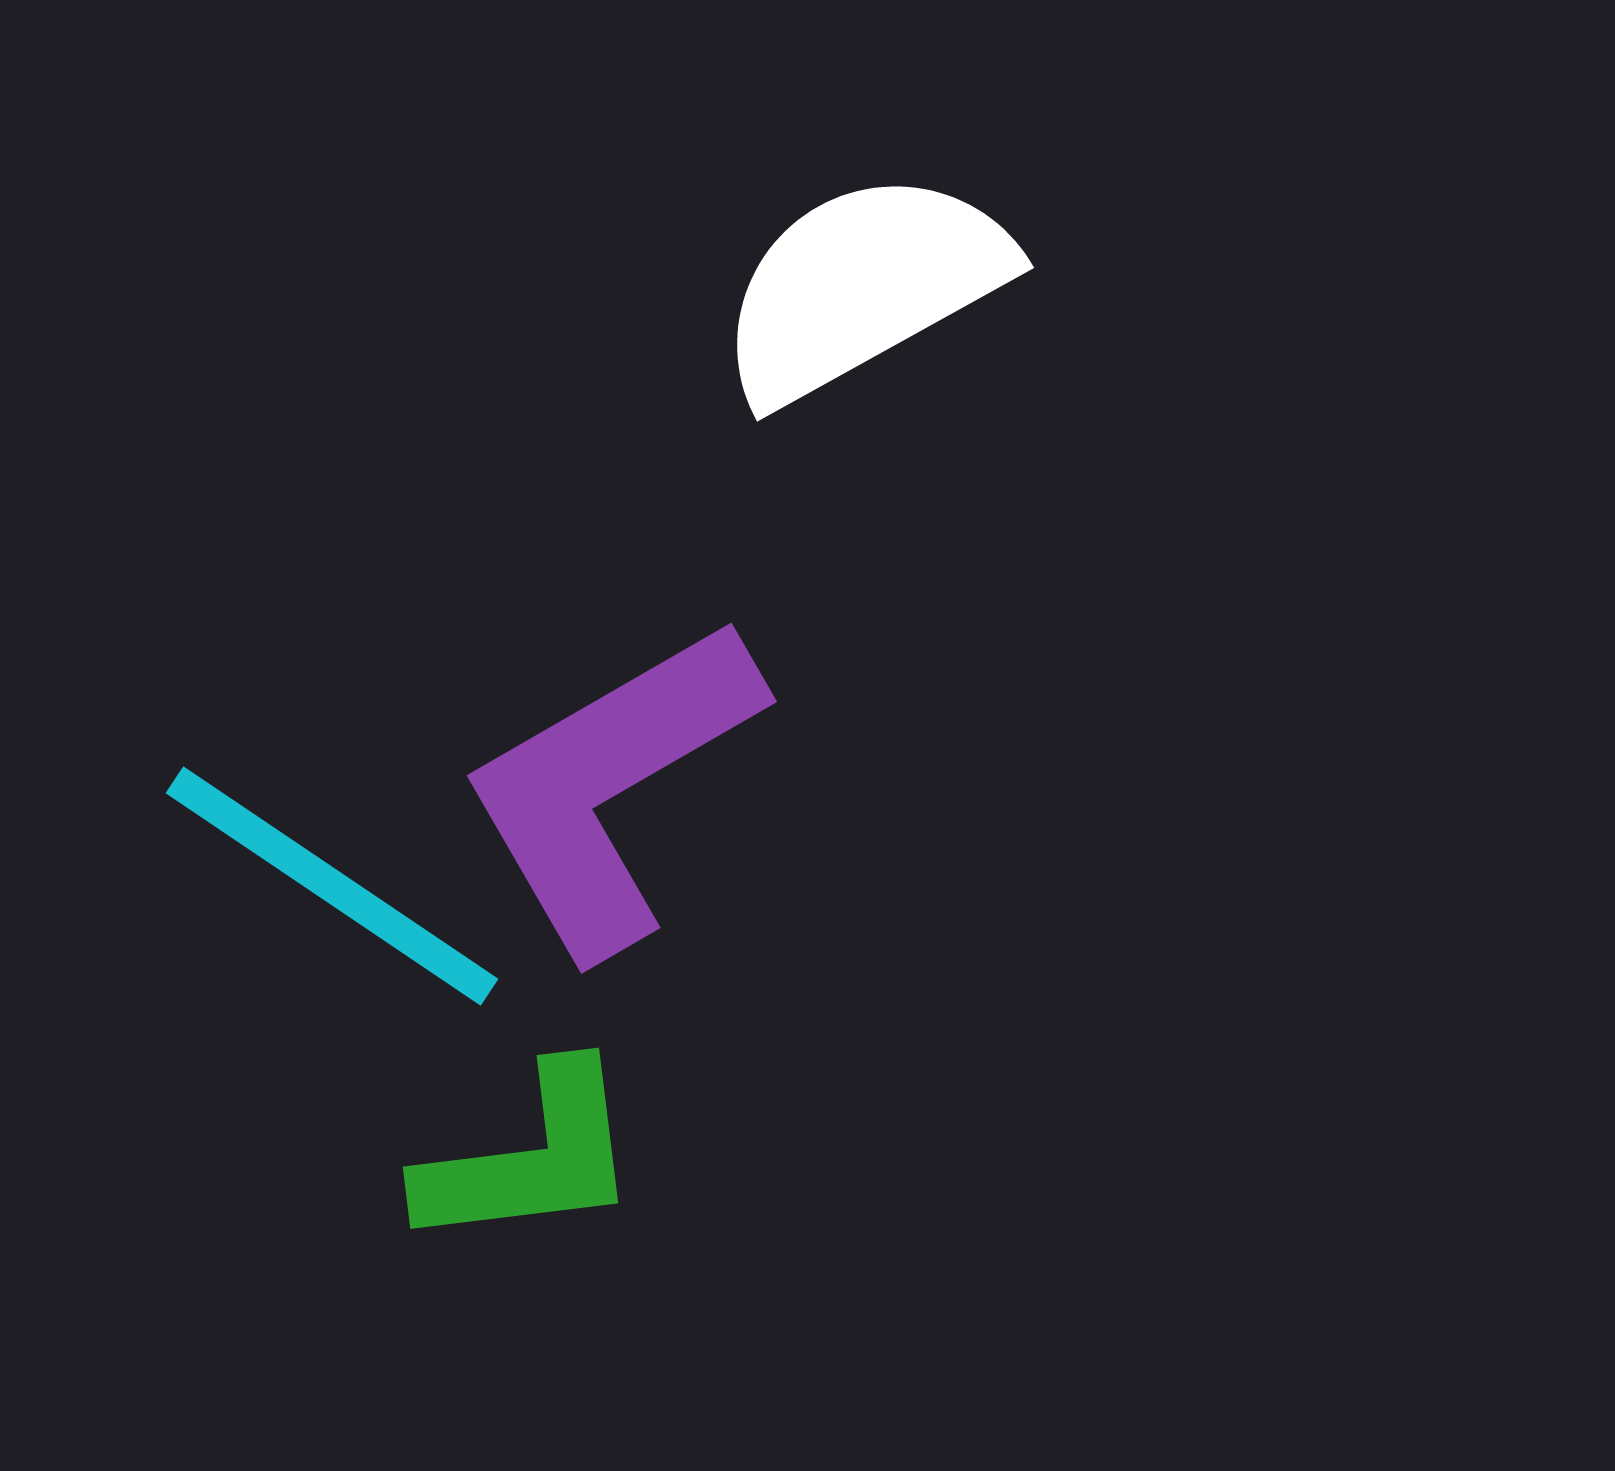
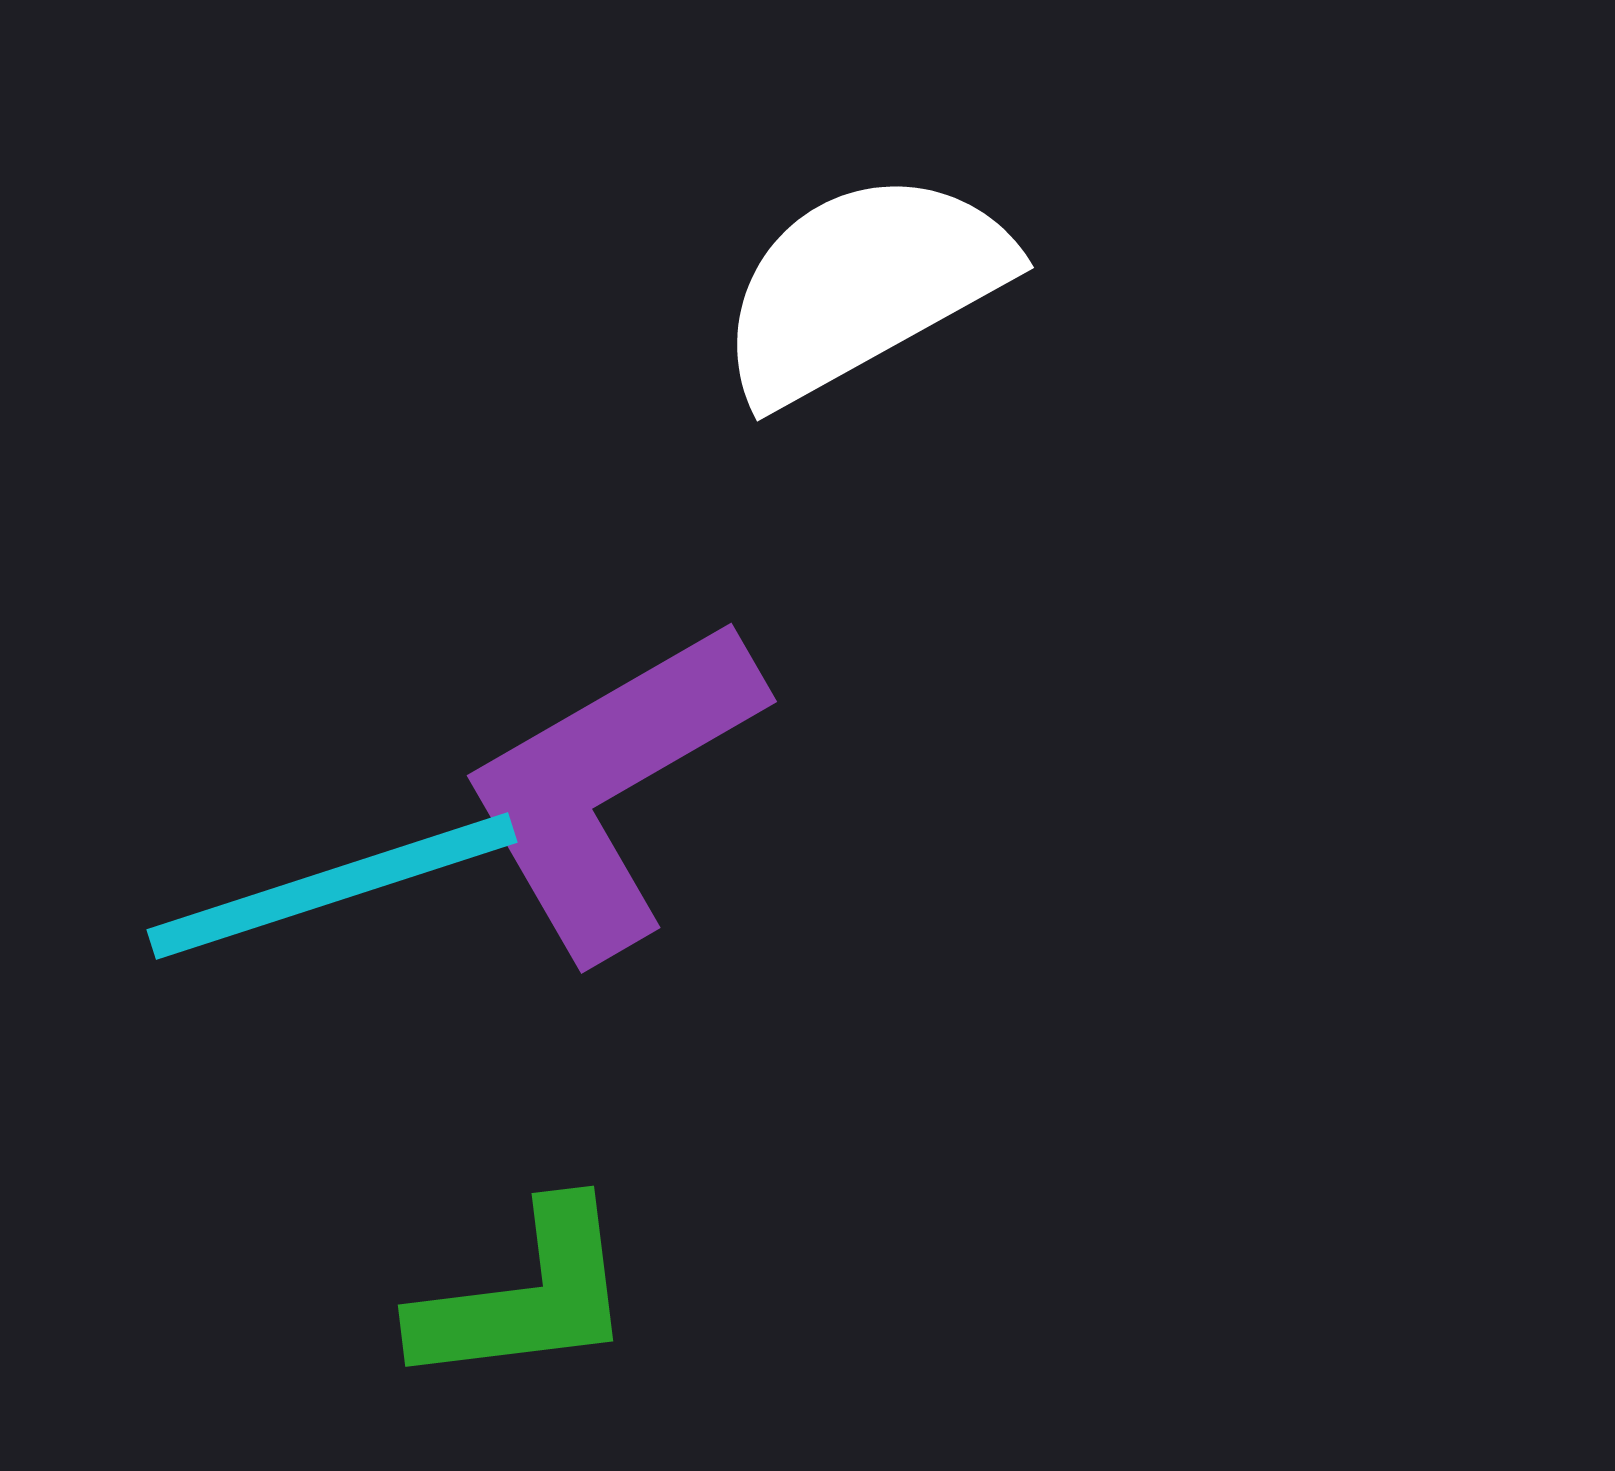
cyan line: rotated 52 degrees counterclockwise
green L-shape: moved 5 px left, 138 px down
